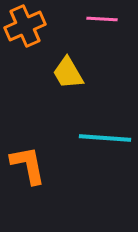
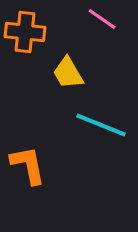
pink line: rotated 32 degrees clockwise
orange cross: moved 6 px down; rotated 30 degrees clockwise
cyan line: moved 4 px left, 13 px up; rotated 18 degrees clockwise
